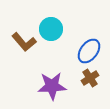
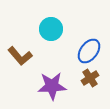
brown L-shape: moved 4 px left, 14 px down
